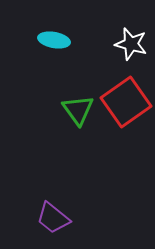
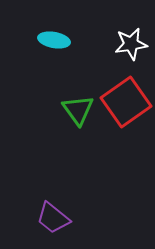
white star: rotated 24 degrees counterclockwise
